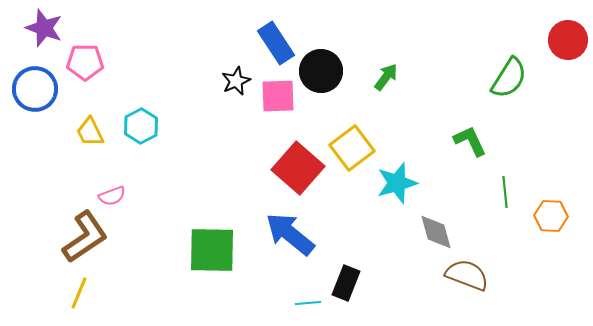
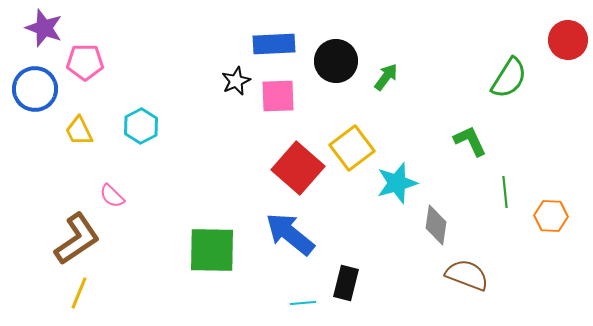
blue rectangle: moved 2 px left, 1 px down; rotated 60 degrees counterclockwise
black circle: moved 15 px right, 10 px up
yellow trapezoid: moved 11 px left, 1 px up
pink semicircle: rotated 64 degrees clockwise
gray diamond: moved 7 px up; rotated 24 degrees clockwise
brown L-shape: moved 8 px left, 2 px down
black rectangle: rotated 8 degrees counterclockwise
cyan line: moved 5 px left
